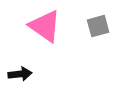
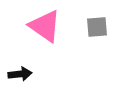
gray square: moved 1 px left, 1 px down; rotated 10 degrees clockwise
